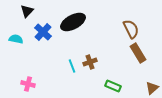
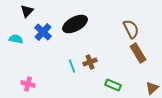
black ellipse: moved 2 px right, 2 px down
green rectangle: moved 1 px up
